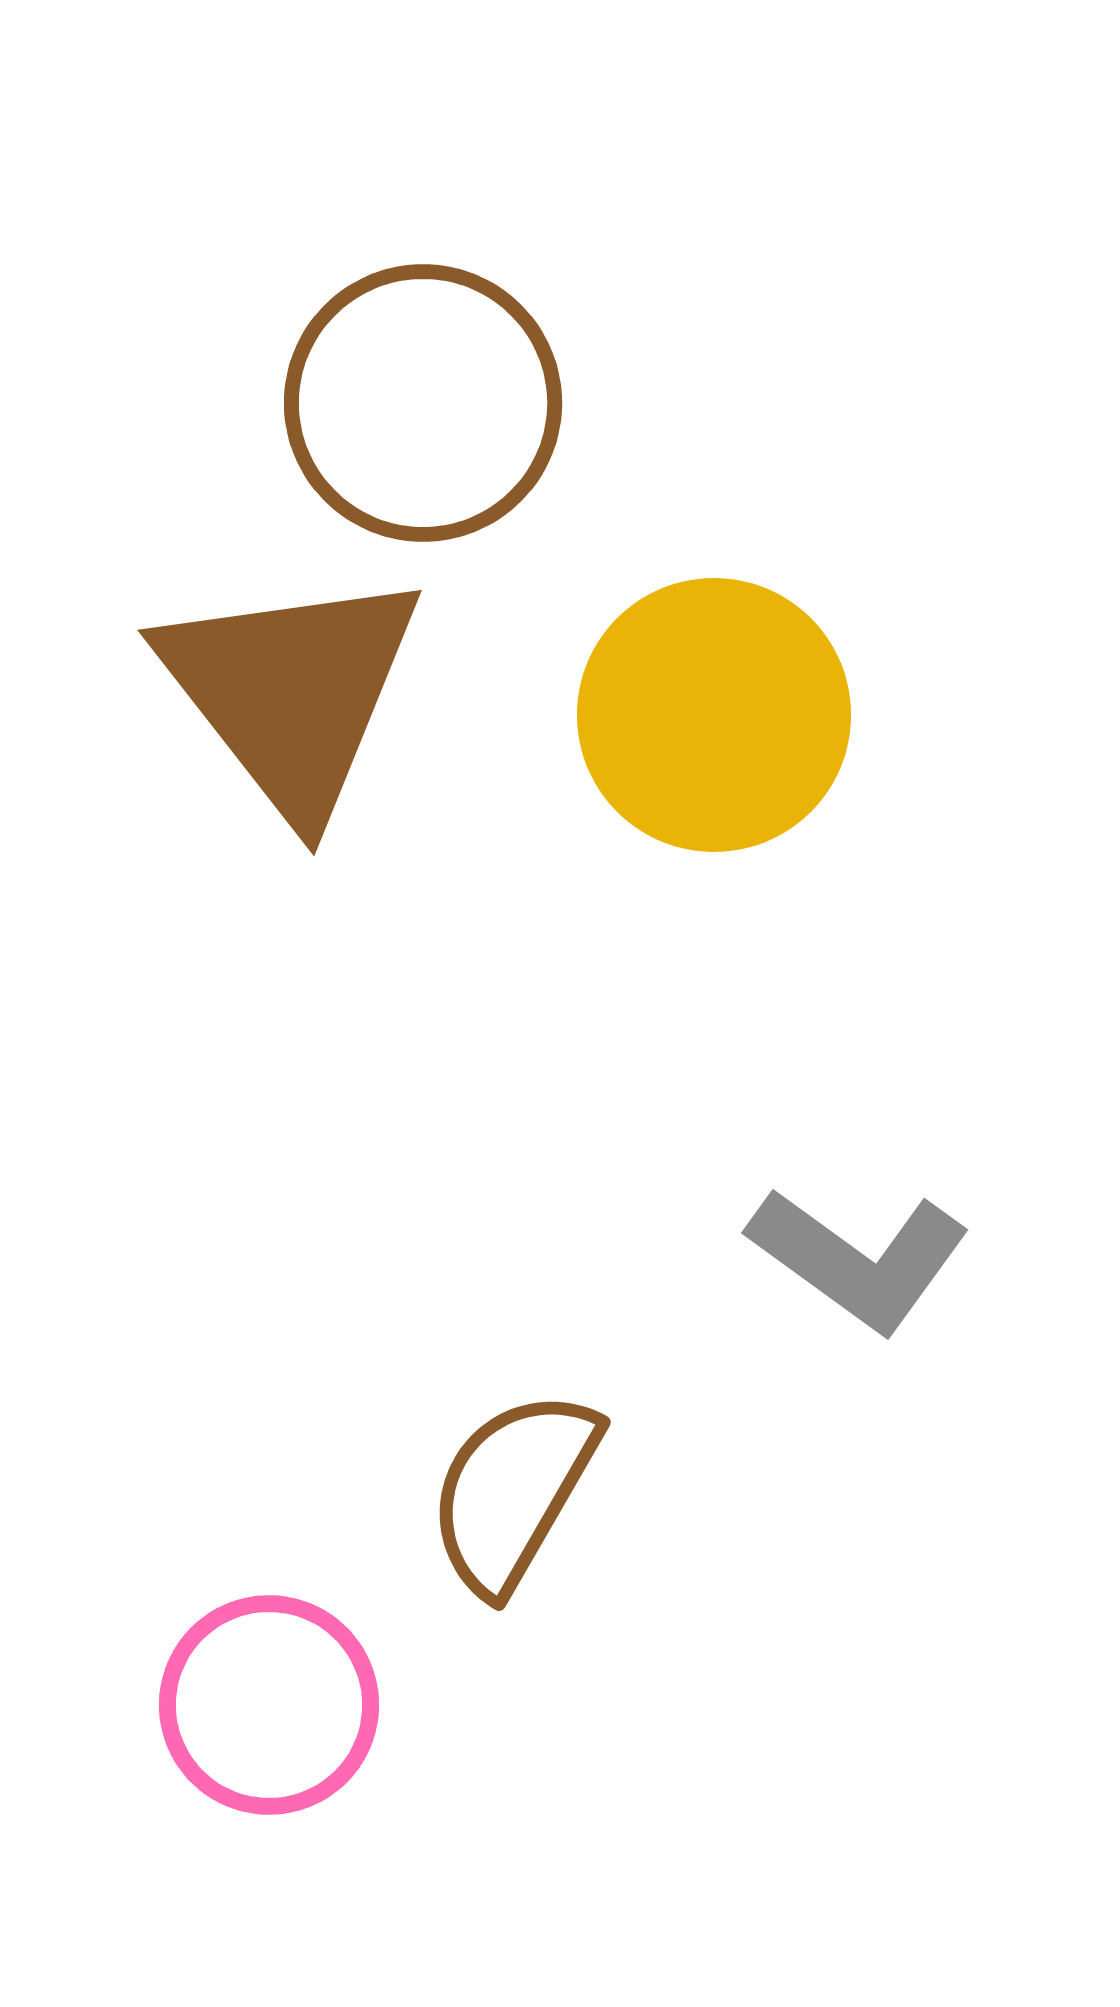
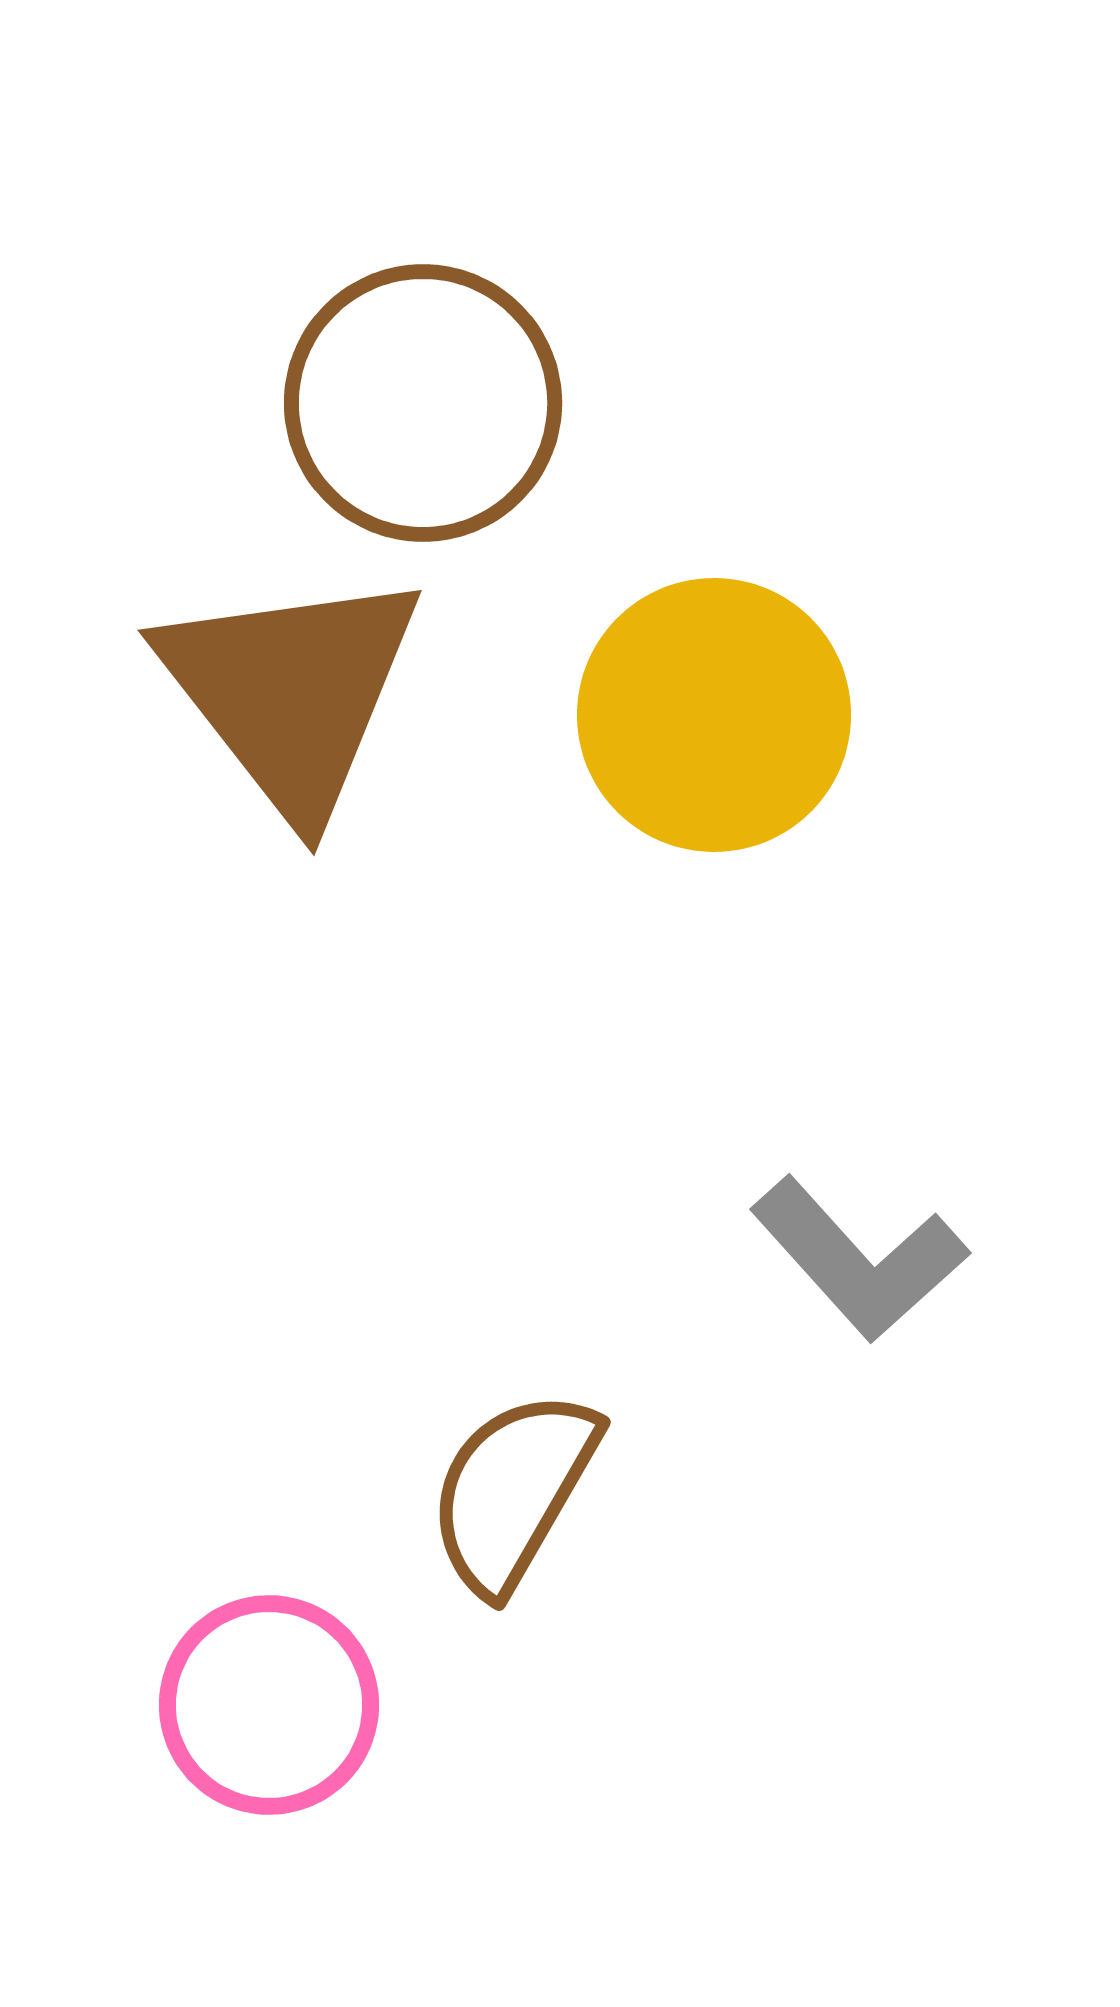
gray L-shape: rotated 12 degrees clockwise
